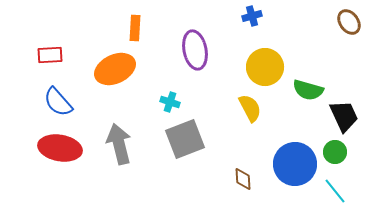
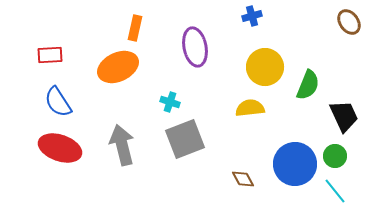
orange rectangle: rotated 10 degrees clockwise
purple ellipse: moved 3 px up
orange ellipse: moved 3 px right, 2 px up
green semicircle: moved 5 px up; rotated 84 degrees counterclockwise
blue semicircle: rotated 8 degrees clockwise
yellow semicircle: rotated 68 degrees counterclockwise
gray arrow: moved 3 px right, 1 px down
red ellipse: rotated 9 degrees clockwise
green circle: moved 4 px down
brown diamond: rotated 25 degrees counterclockwise
